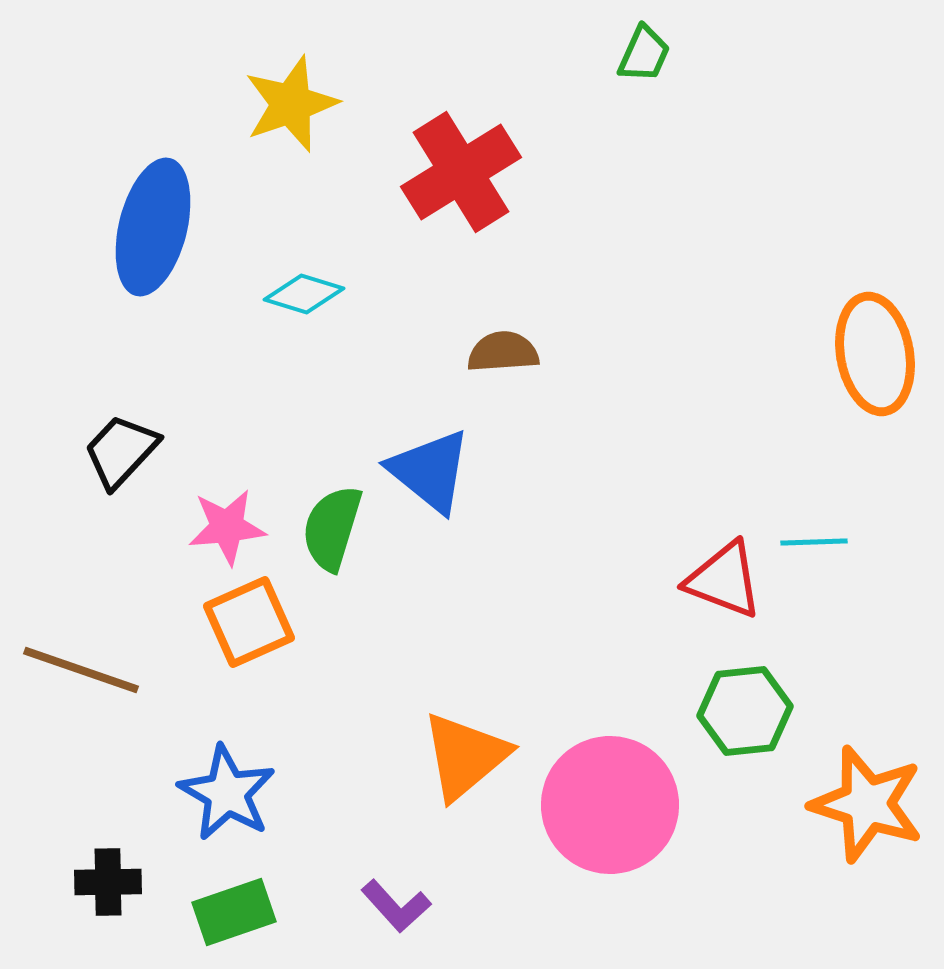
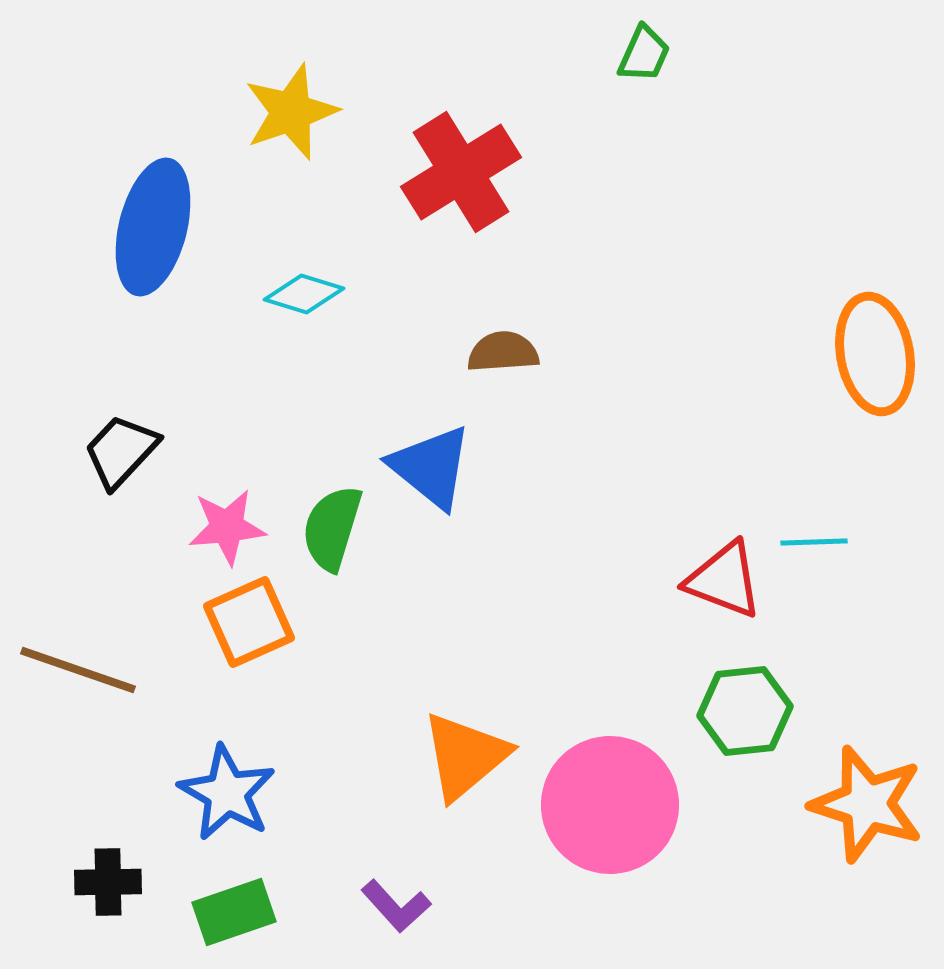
yellow star: moved 8 px down
blue triangle: moved 1 px right, 4 px up
brown line: moved 3 px left
